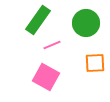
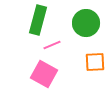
green rectangle: rotated 20 degrees counterclockwise
orange square: moved 1 px up
pink square: moved 2 px left, 3 px up
